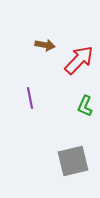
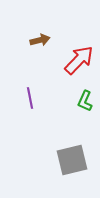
brown arrow: moved 5 px left, 5 px up; rotated 24 degrees counterclockwise
green L-shape: moved 5 px up
gray square: moved 1 px left, 1 px up
